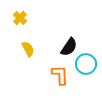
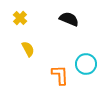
black semicircle: moved 28 px up; rotated 102 degrees counterclockwise
